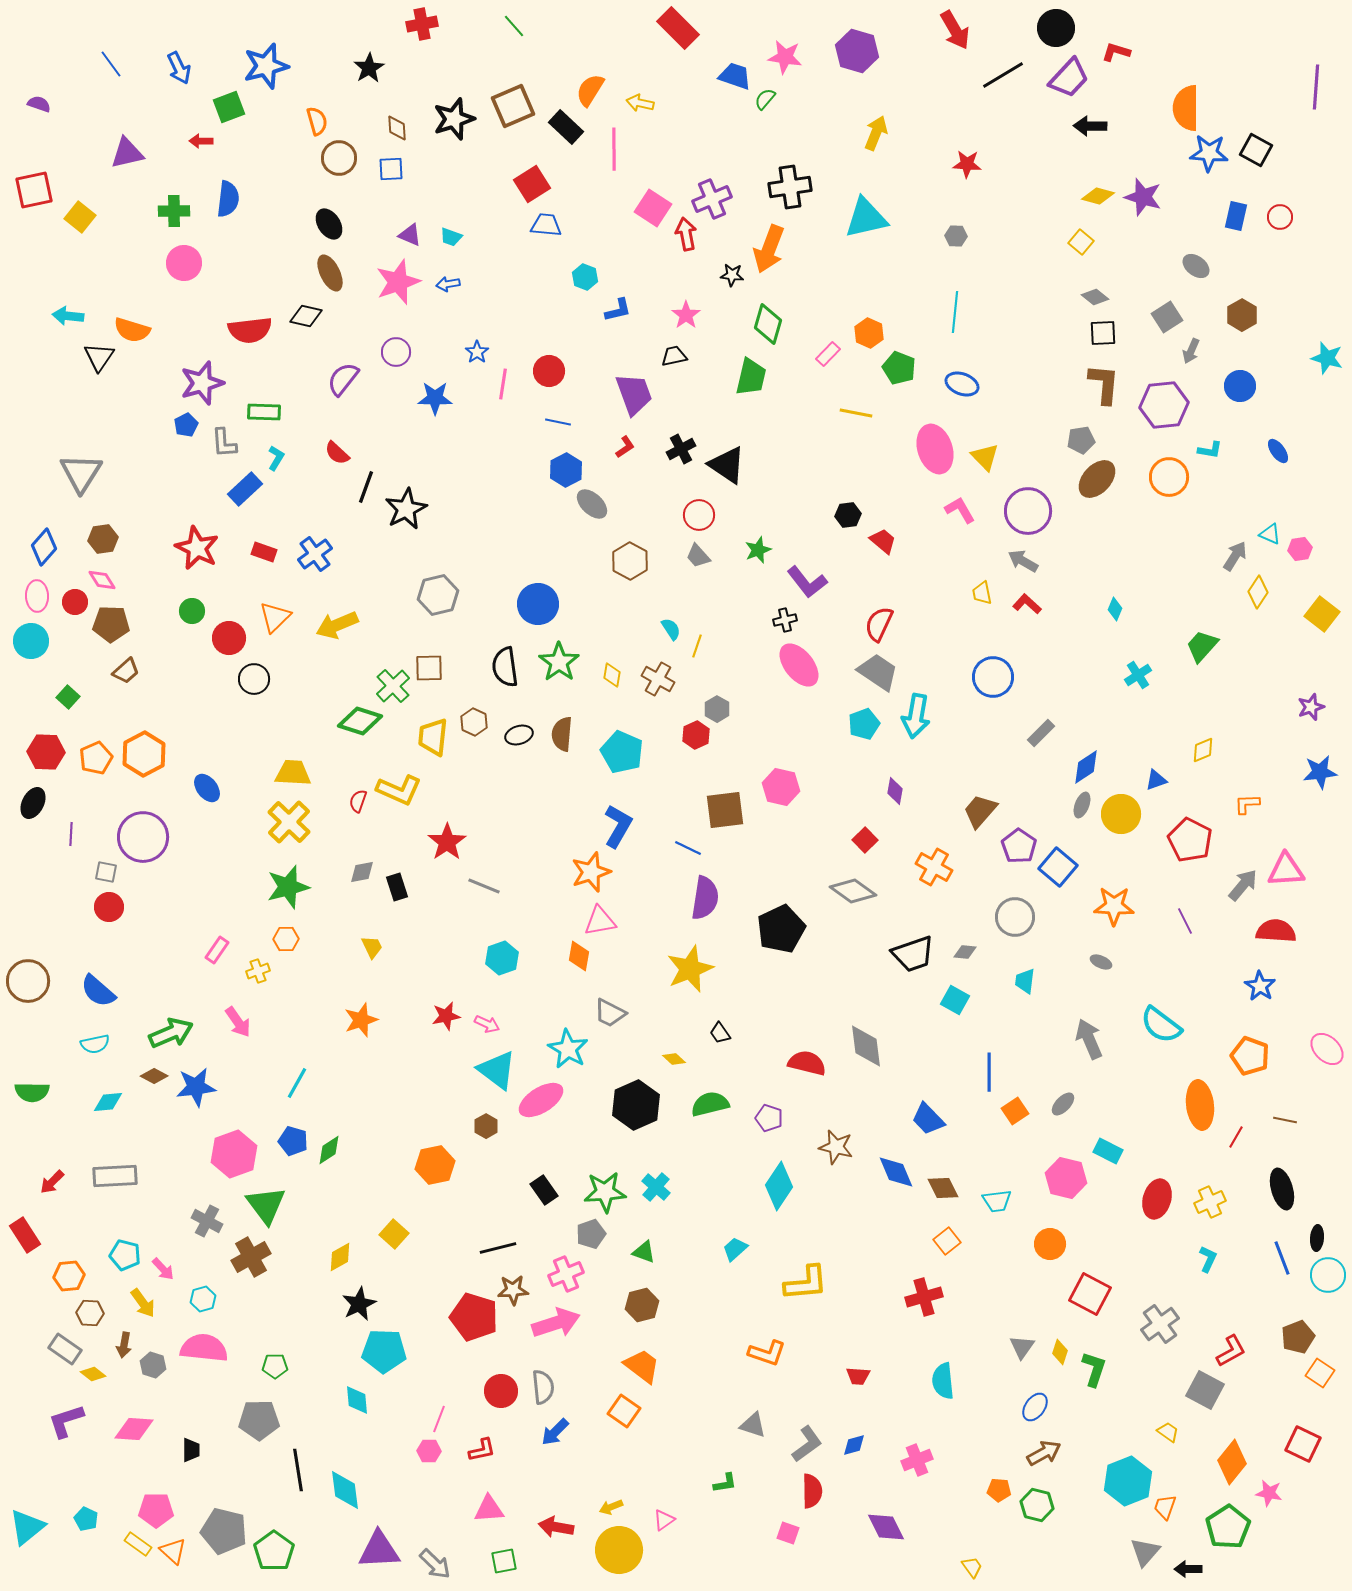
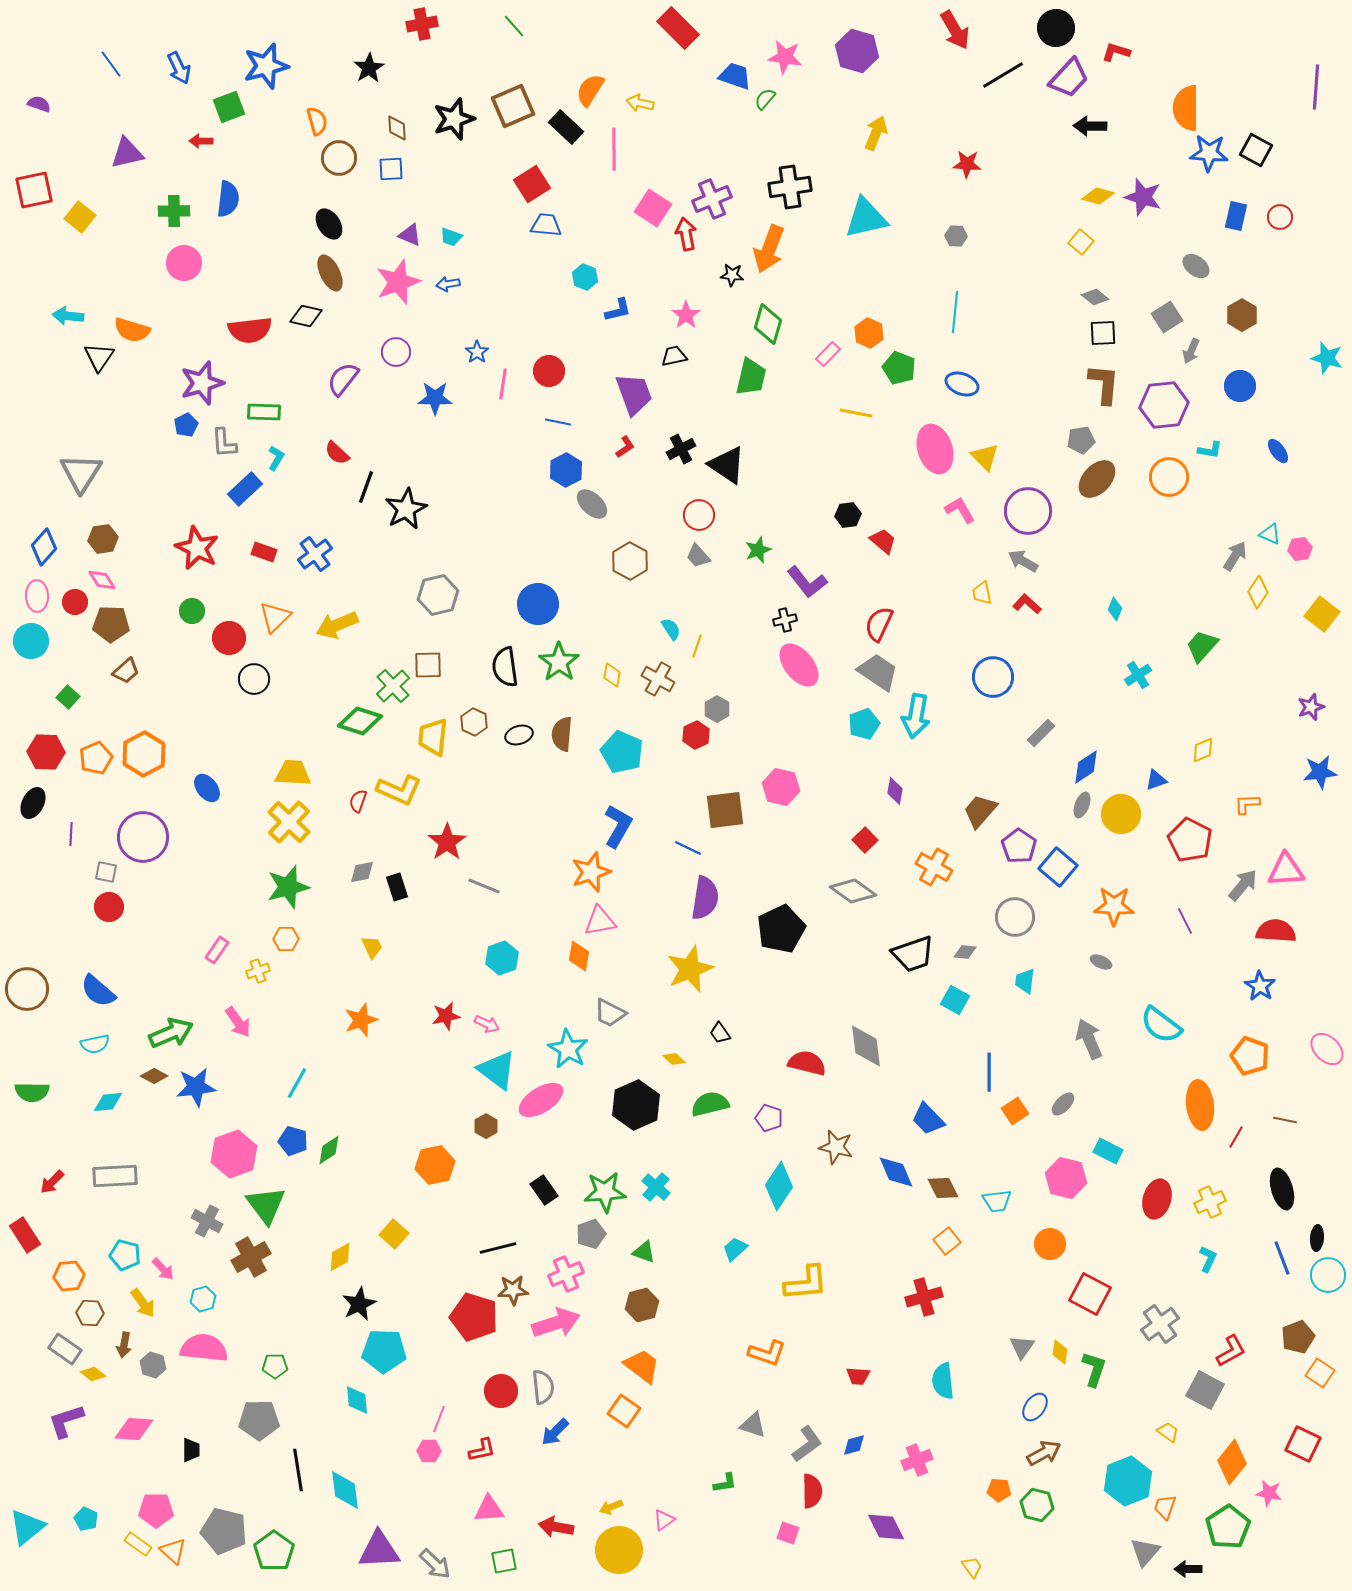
brown square at (429, 668): moved 1 px left, 3 px up
brown circle at (28, 981): moved 1 px left, 8 px down
yellow diamond at (1060, 1352): rotated 10 degrees counterclockwise
